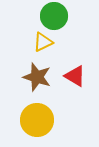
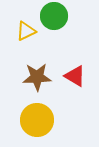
yellow triangle: moved 17 px left, 11 px up
brown star: rotated 20 degrees counterclockwise
